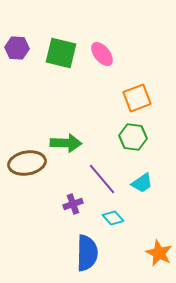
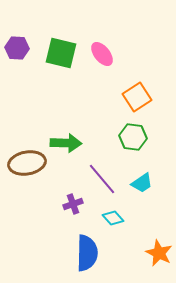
orange square: moved 1 px up; rotated 12 degrees counterclockwise
